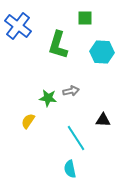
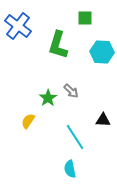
gray arrow: rotated 56 degrees clockwise
green star: rotated 30 degrees clockwise
cyan line: moved 1 px left, 1 px up
